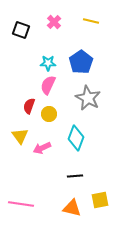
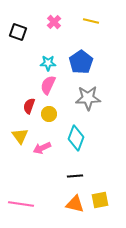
black square: moved 3 px left, 2 px down
gray star: rotated 30 degrees counterclockwise
orange triangle: moved 3 px right, 4 px up
